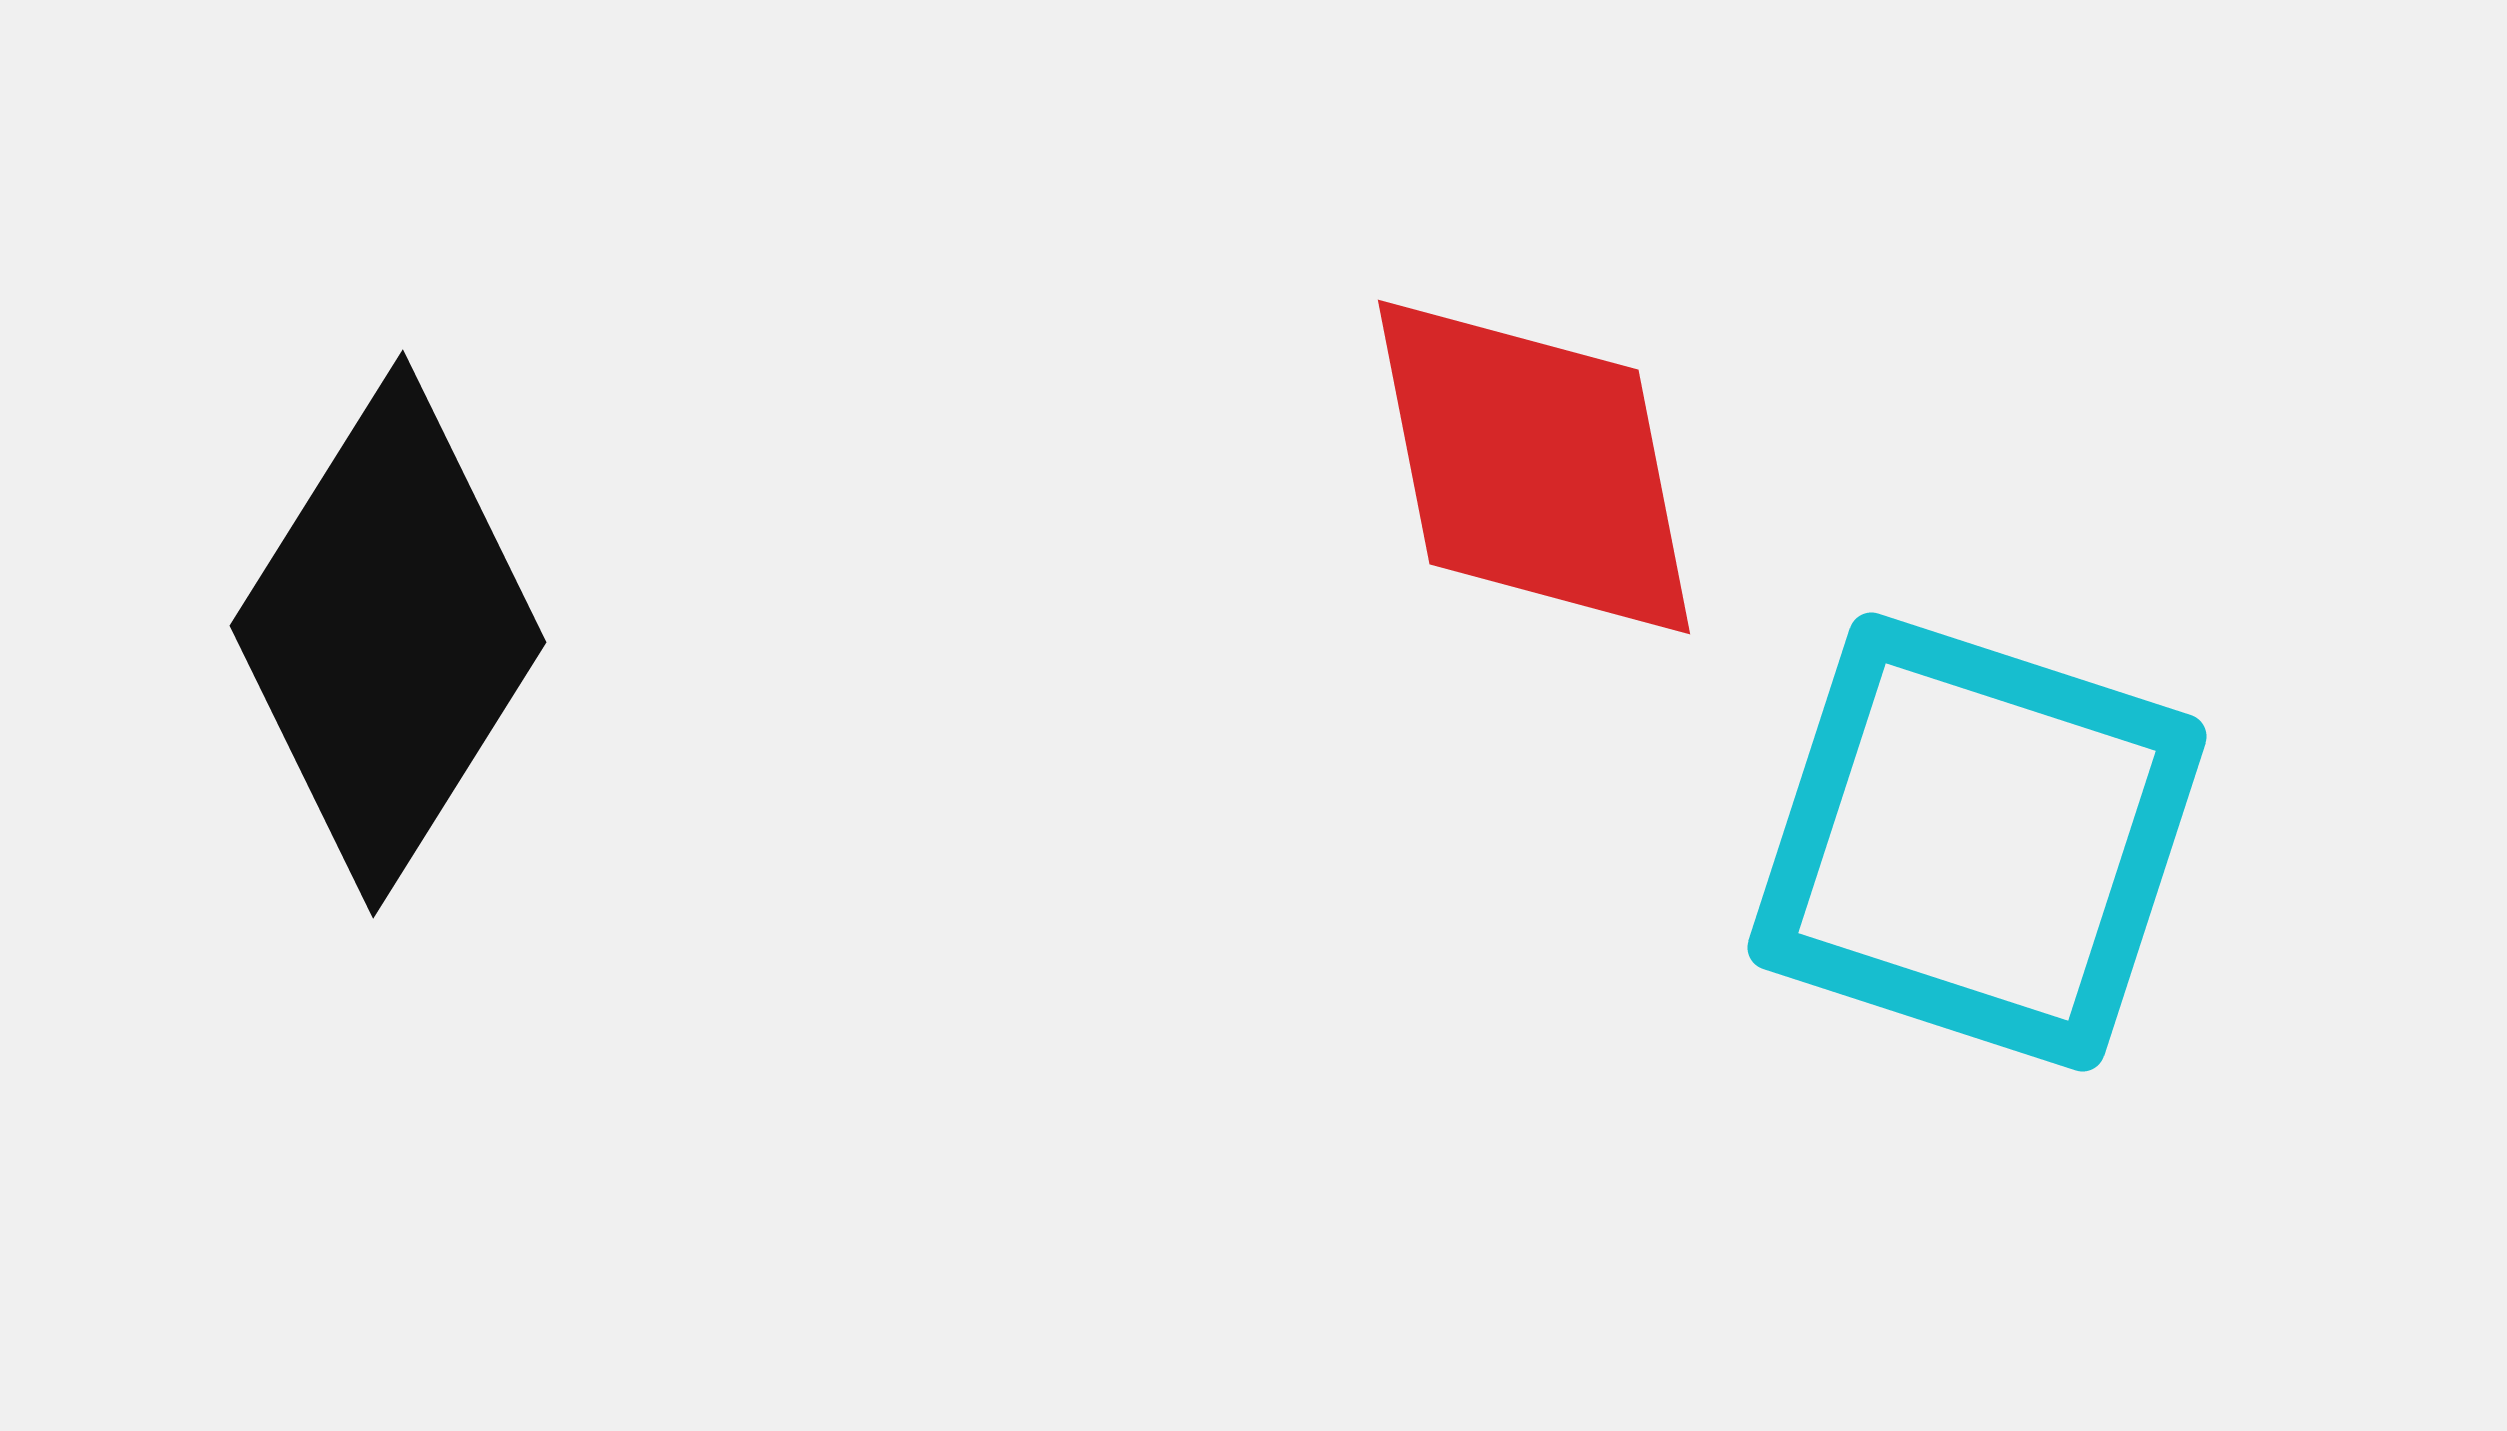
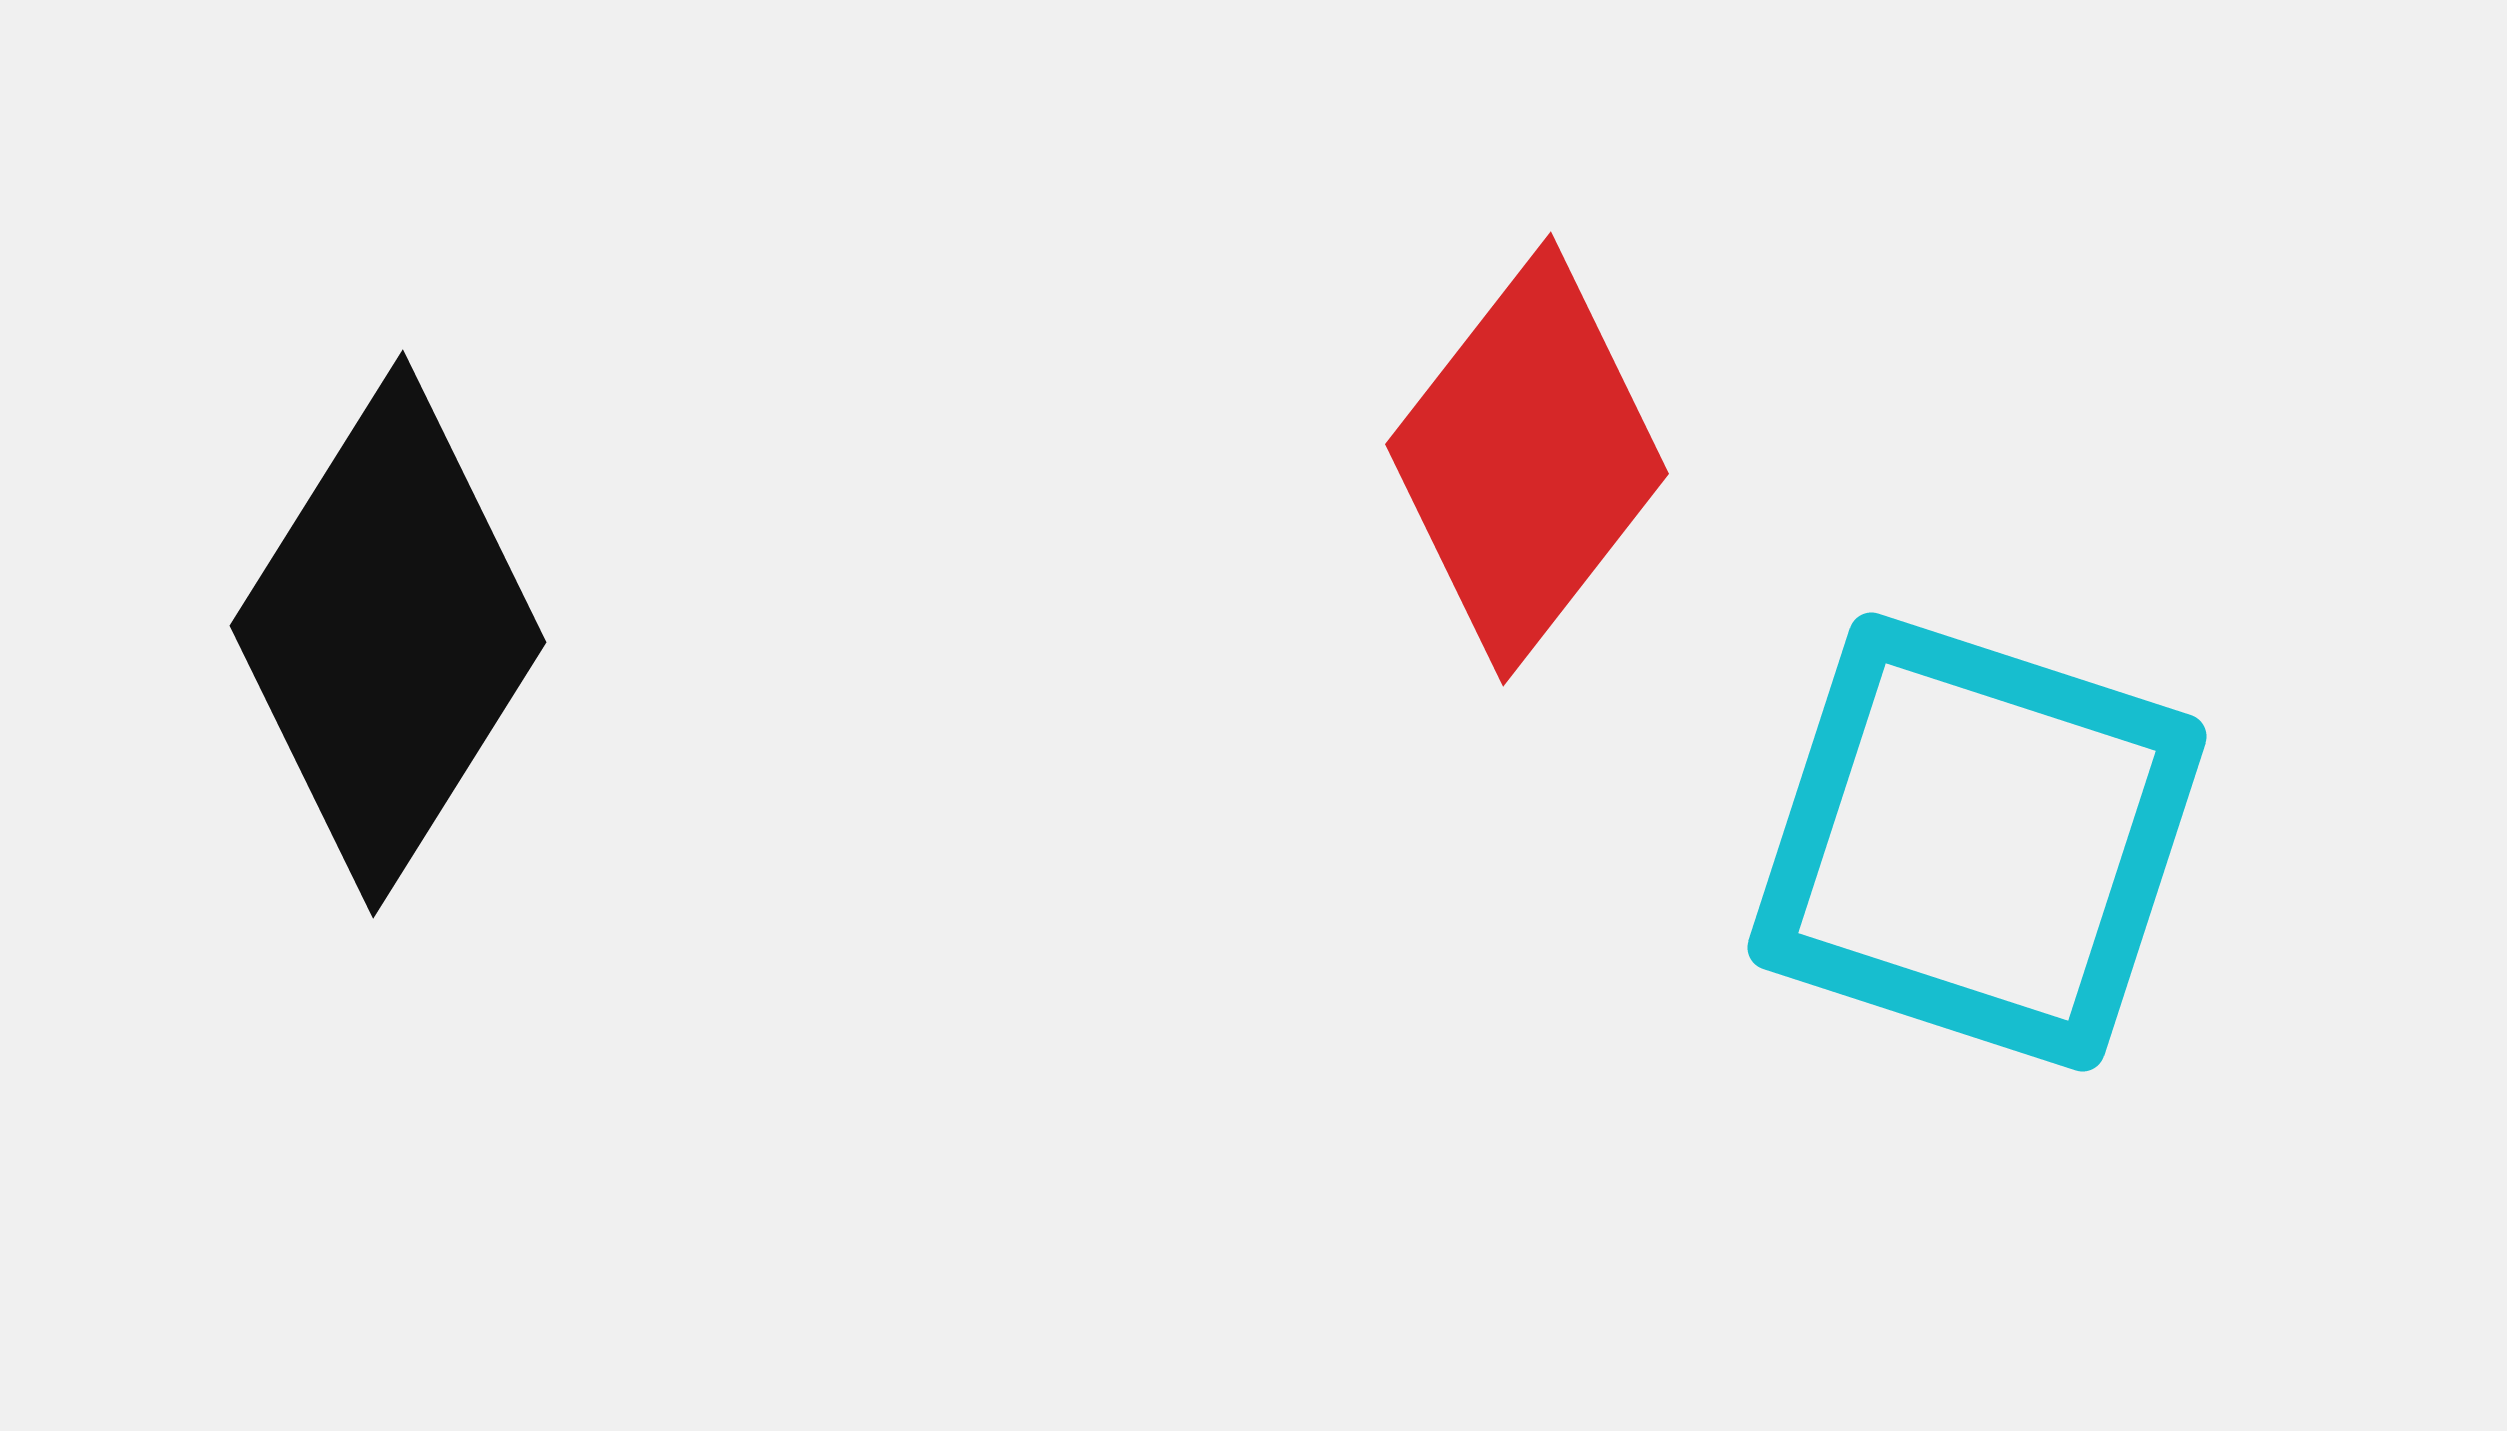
red diamond: moved 7 px left, 8 px up; rotated 49 degrees clockwise
